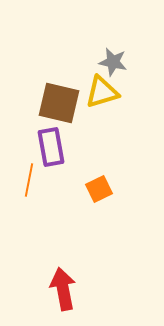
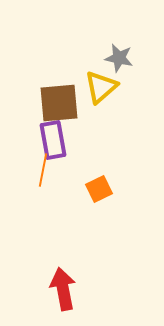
gray star: moved 6 px right, 4 px up
yellow triangle: moved 1 px left, 5 px up; rotated 24 degrees counterclockwise
brown square: rotated 18 degrees counterclockwise
purple rectangle: moved 2 px right, 7 px up
orange line: moved 14 px right, 10 px up
